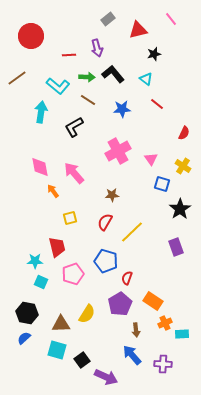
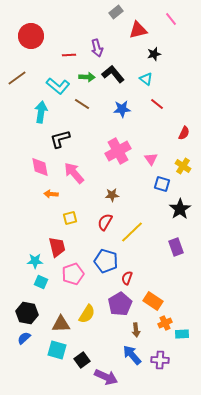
gray rectangle at (108, 19): moved 8 px right, 7 px up
brown line at (88, 100): moved 6 px left, 4 px down
black L-shape at (74, 127): moved 14 px left, 12 px down; rotated 15 degrees clockwise
orange arrow at (53, 191): moved 2 px left, 3 px down; rotated 48 degrees counterclockwise
purple cross at (163, 364): moved 3 px left, 4 px up
